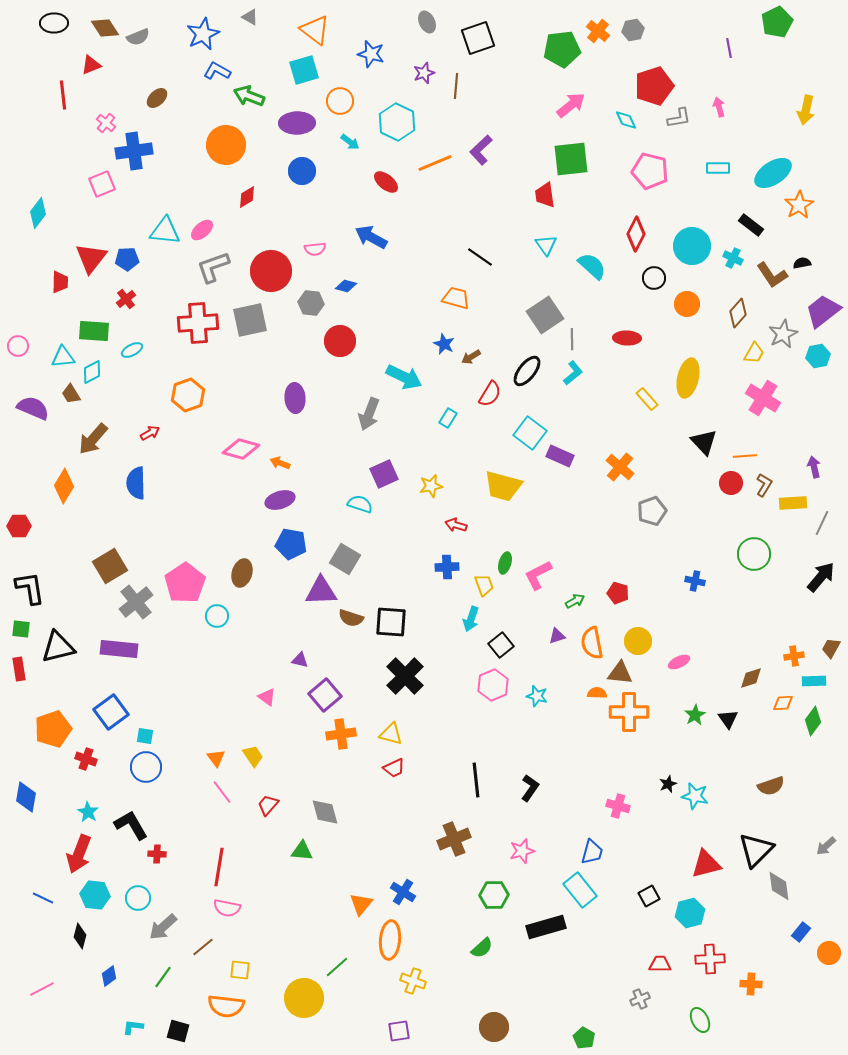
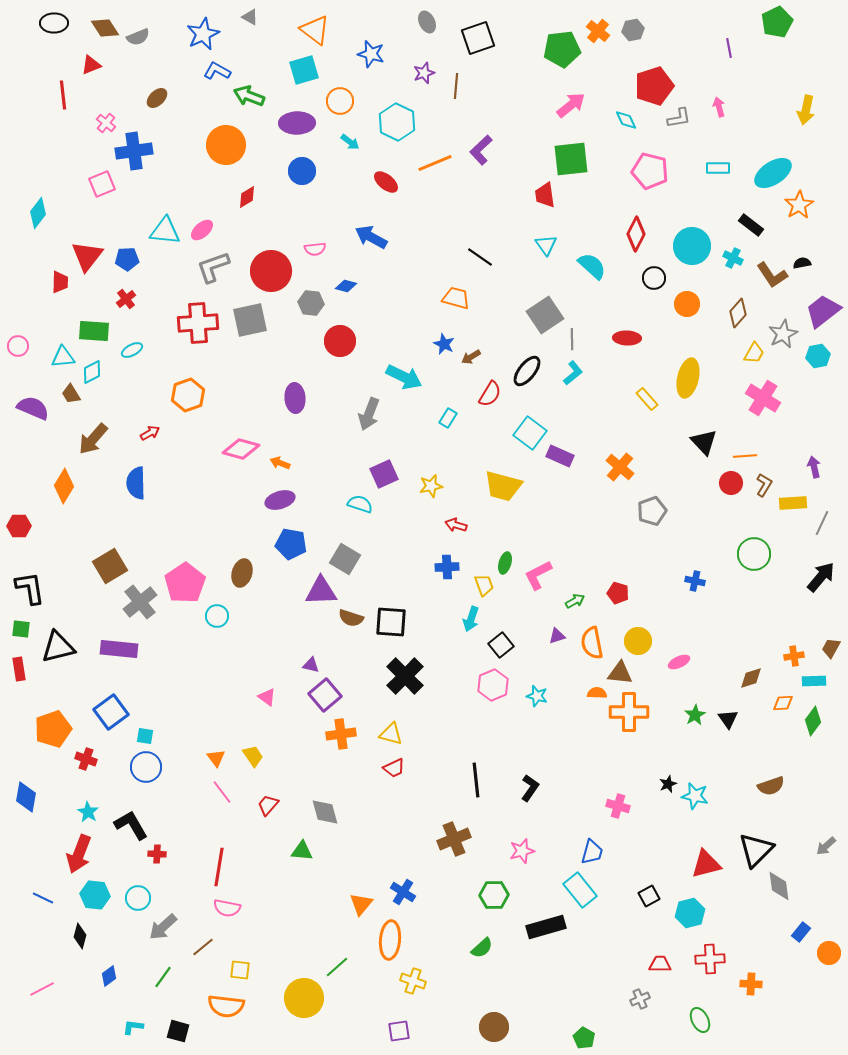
red triangle at (91, 258): moved 4 px left, 2 px up
gray cross at (136, 602): moved 4 px right
purple triangle at (300, 660): moved 11 px right, 5 px down
